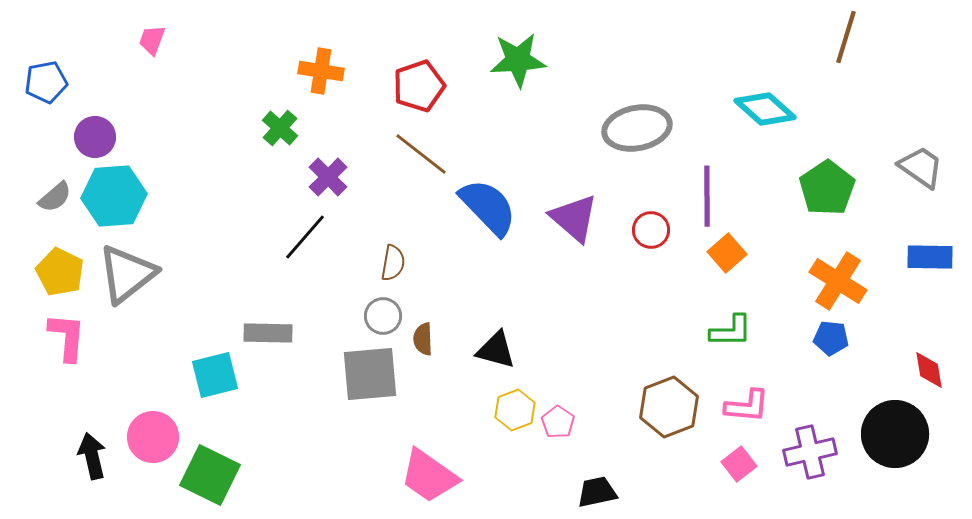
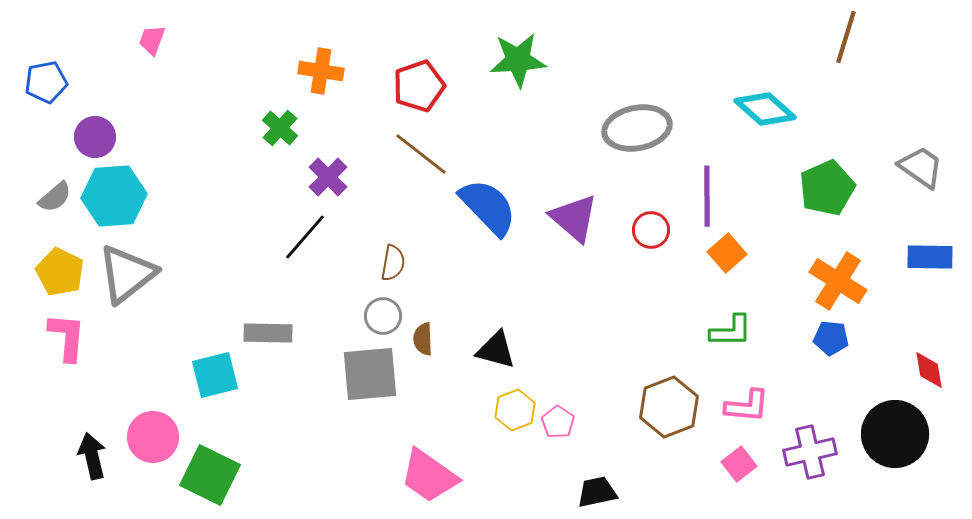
green pentagon at (827, 188): rotated 10 degrees clockwise
